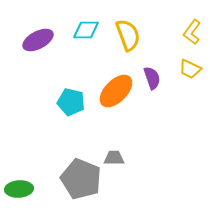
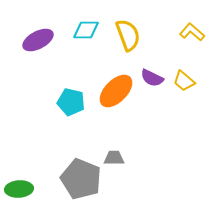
yellow L-shape: rotated 95 degrees clockwise
yellow trapezoid: moved 6 px left, 12 px down; rotated 15 degrees clockwise
purple semicircle: rotated 135 degrees clockwise
